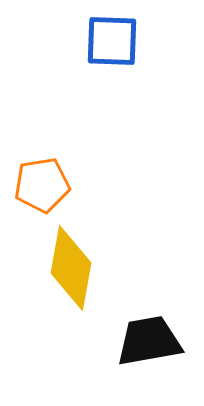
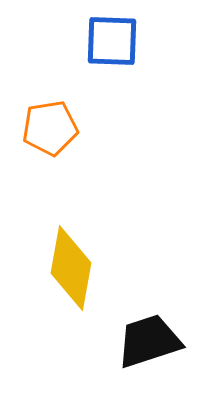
orange pentagon: moved 8 px right, 57 px up
black trapezoid: rotated 8 degrees counterclockwise
